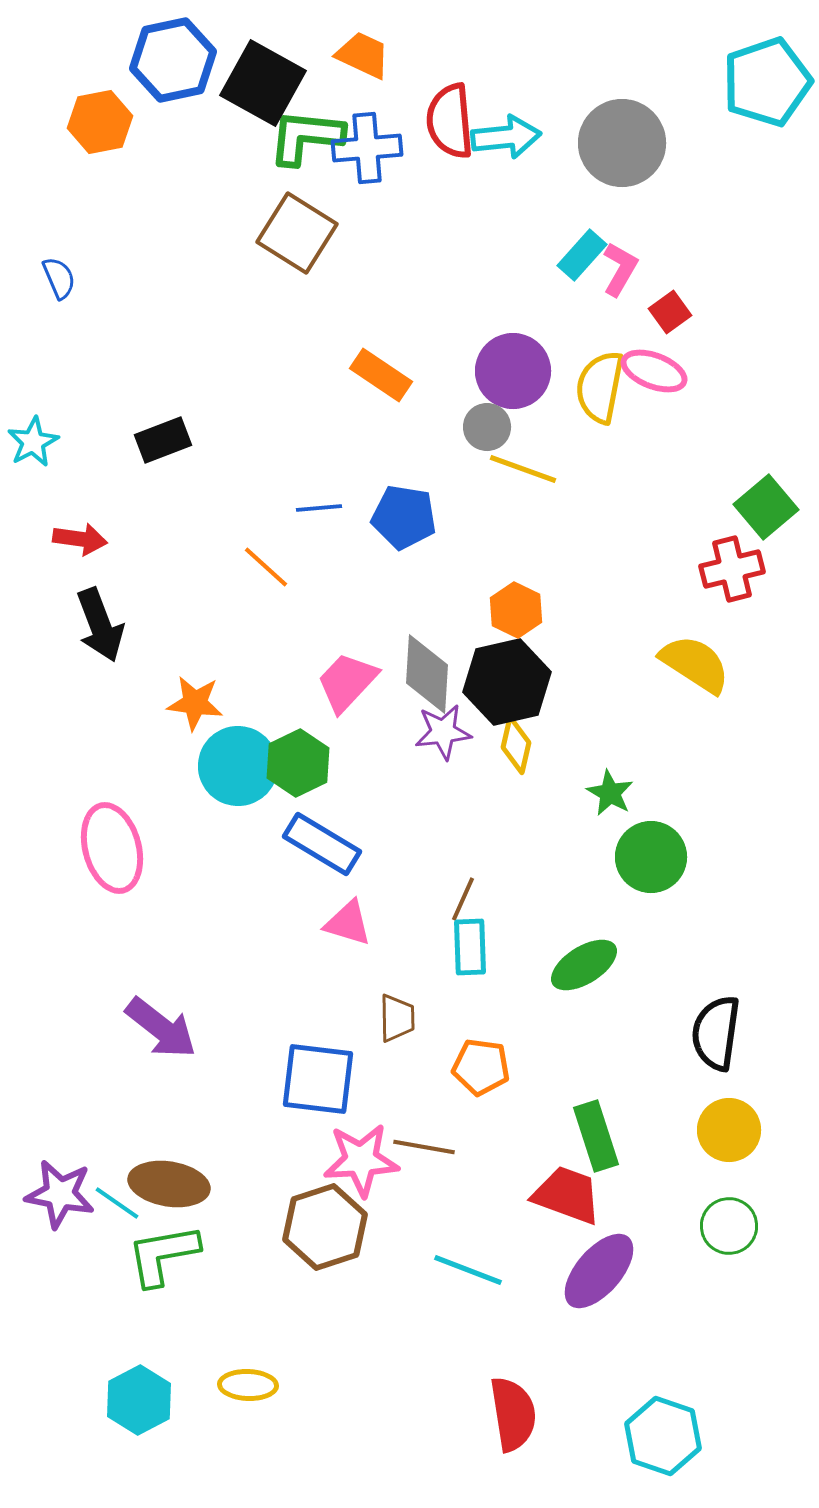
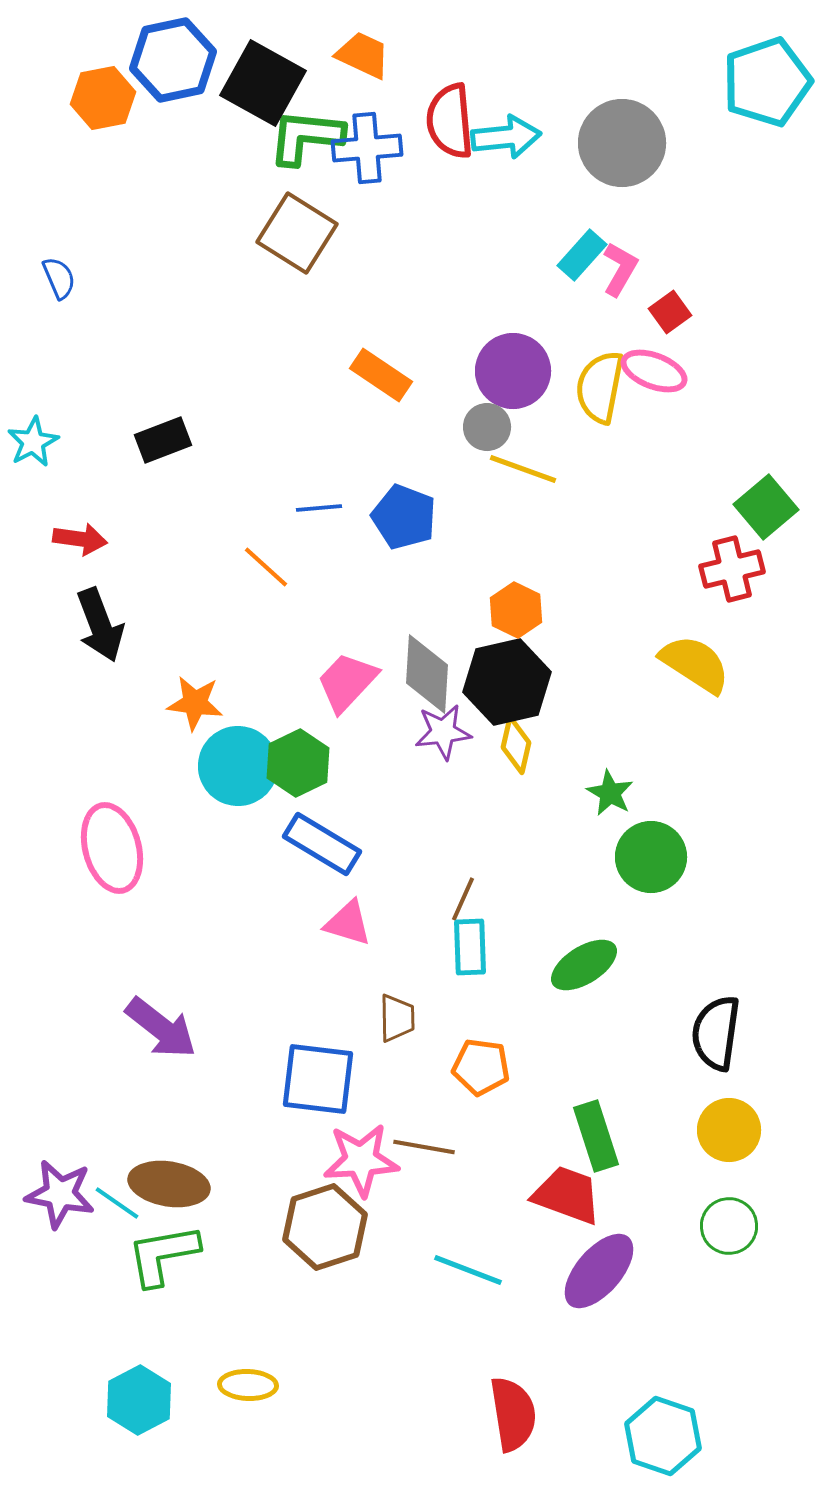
orange hexagon at (100, 122): moved 3 px right, 24 px up
blue pentagon at (404, 517): rotated 12 degrees clockwise
